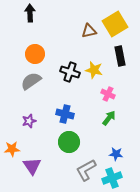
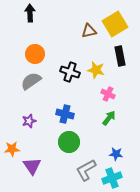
yellow star: moved 2 px right
